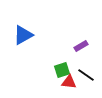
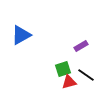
blue triangle: moved 2 px left
green square: moved 1 px right, 1 px up
red triangle: rotated 21 degrees counterclockwise
